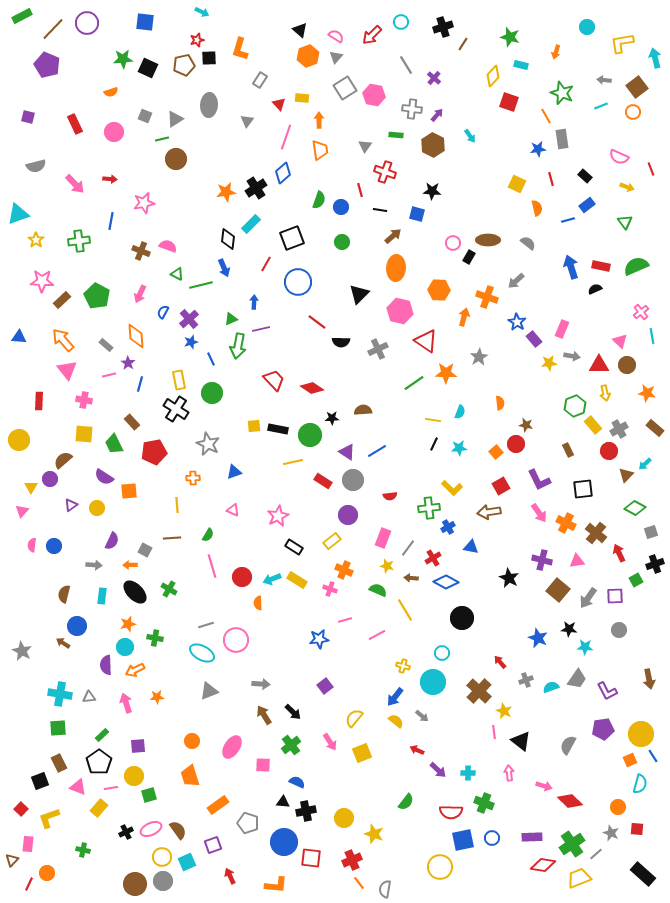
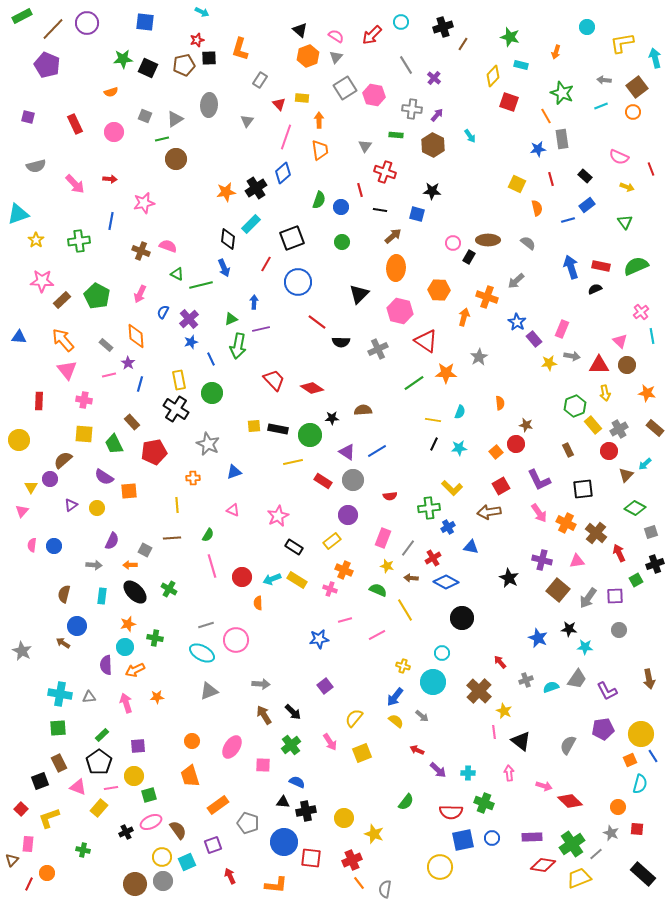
pink ellipse at (151, 829): moved 7 px up
